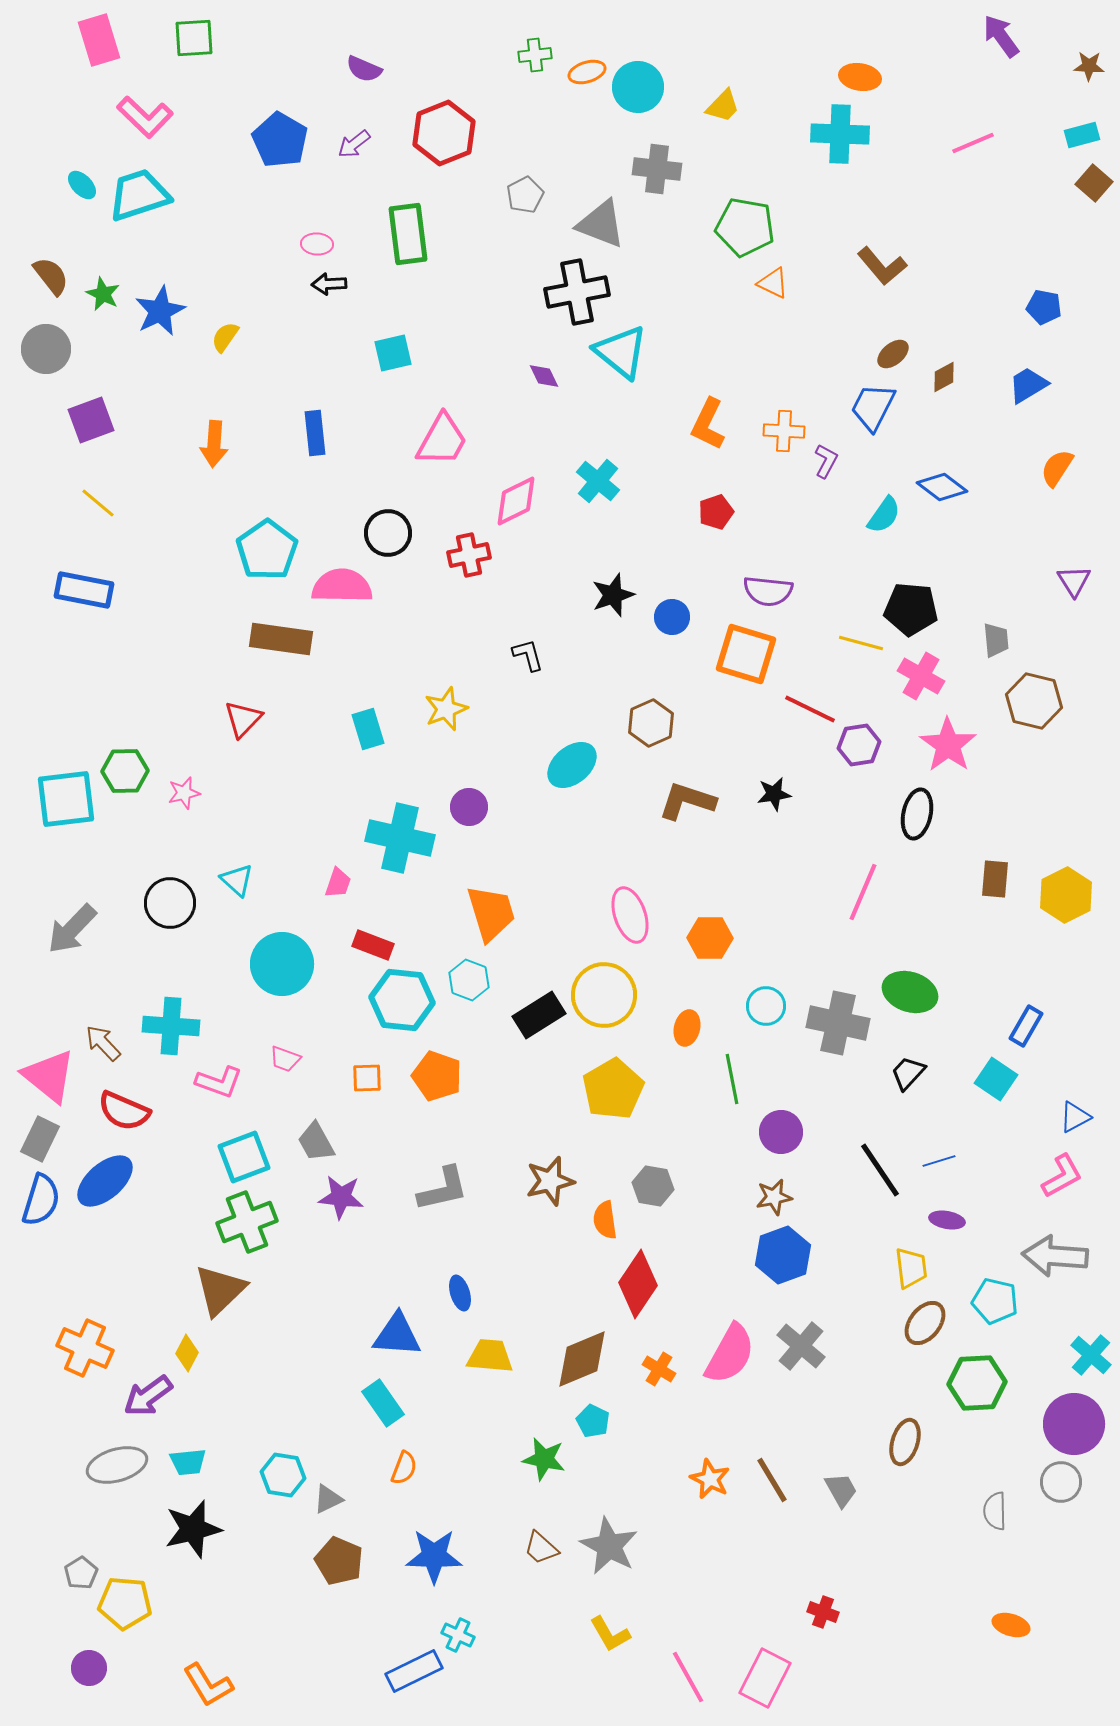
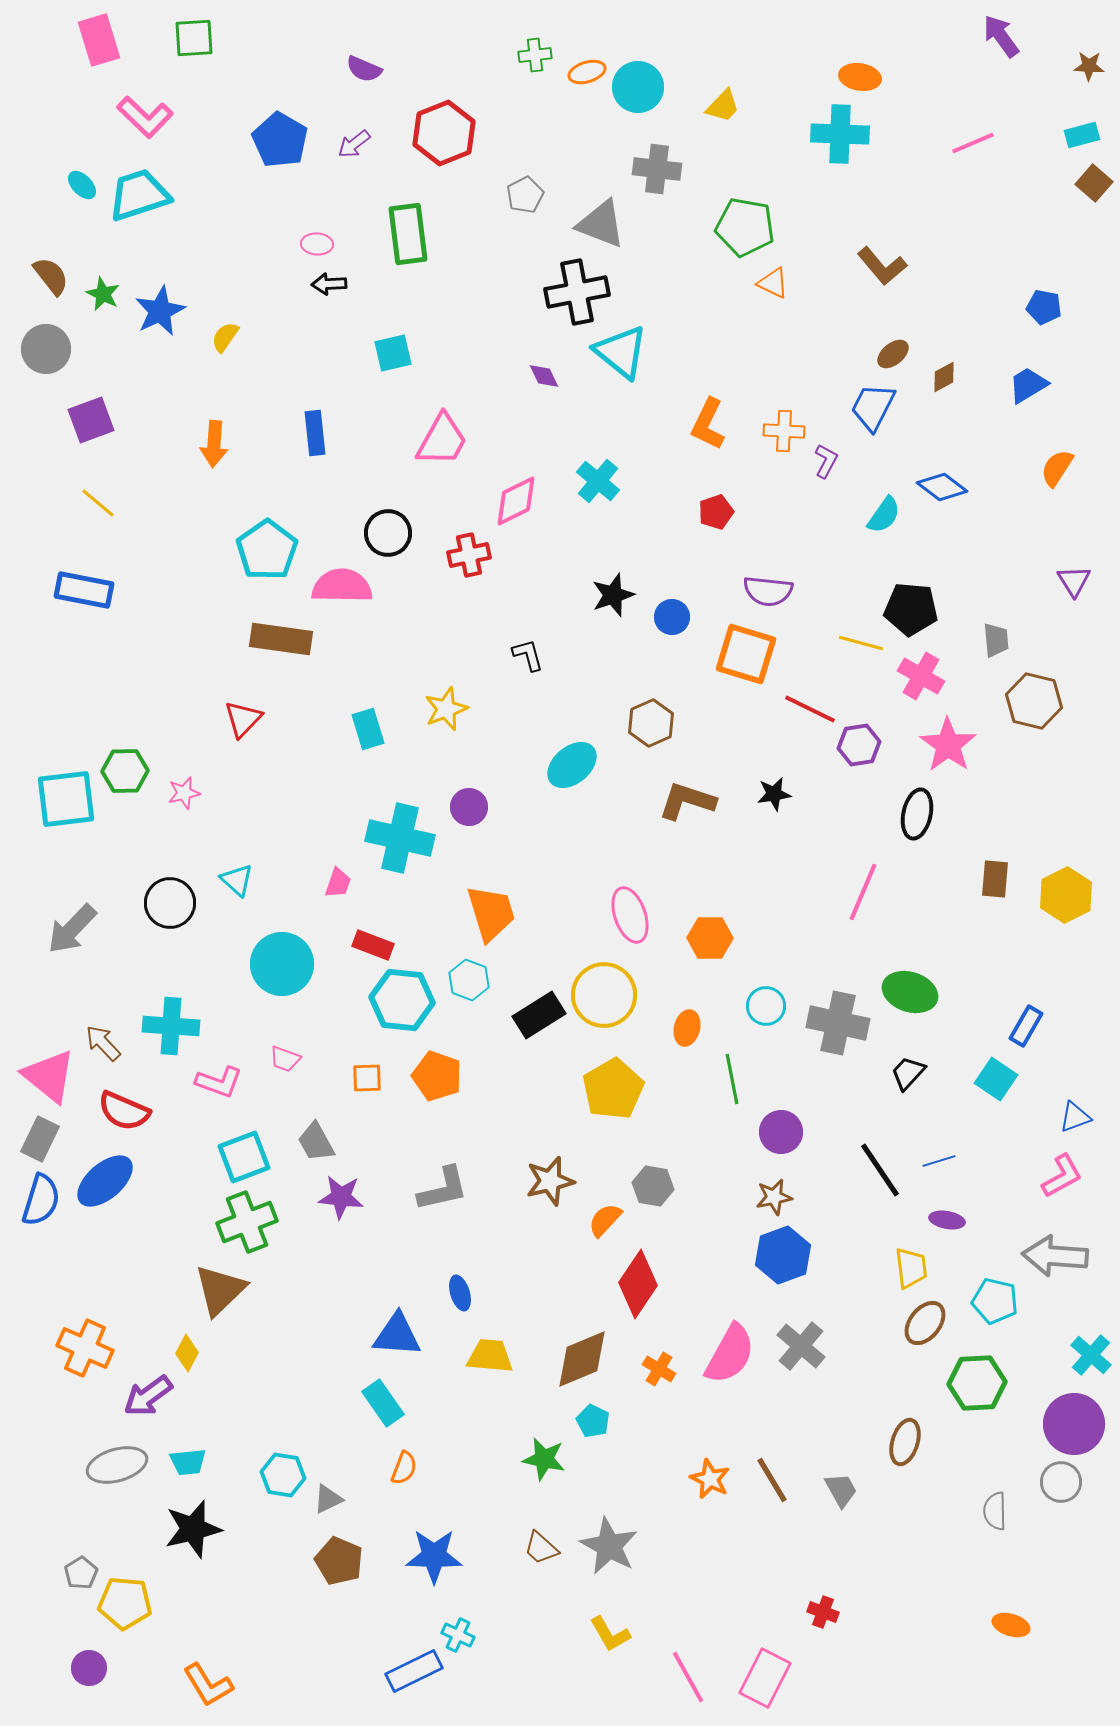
blue triangle at (1075, 1117): rotated 8 degrees clockwise
orange semicircle at (605, 1220): rotated 51 degrees clockwise
